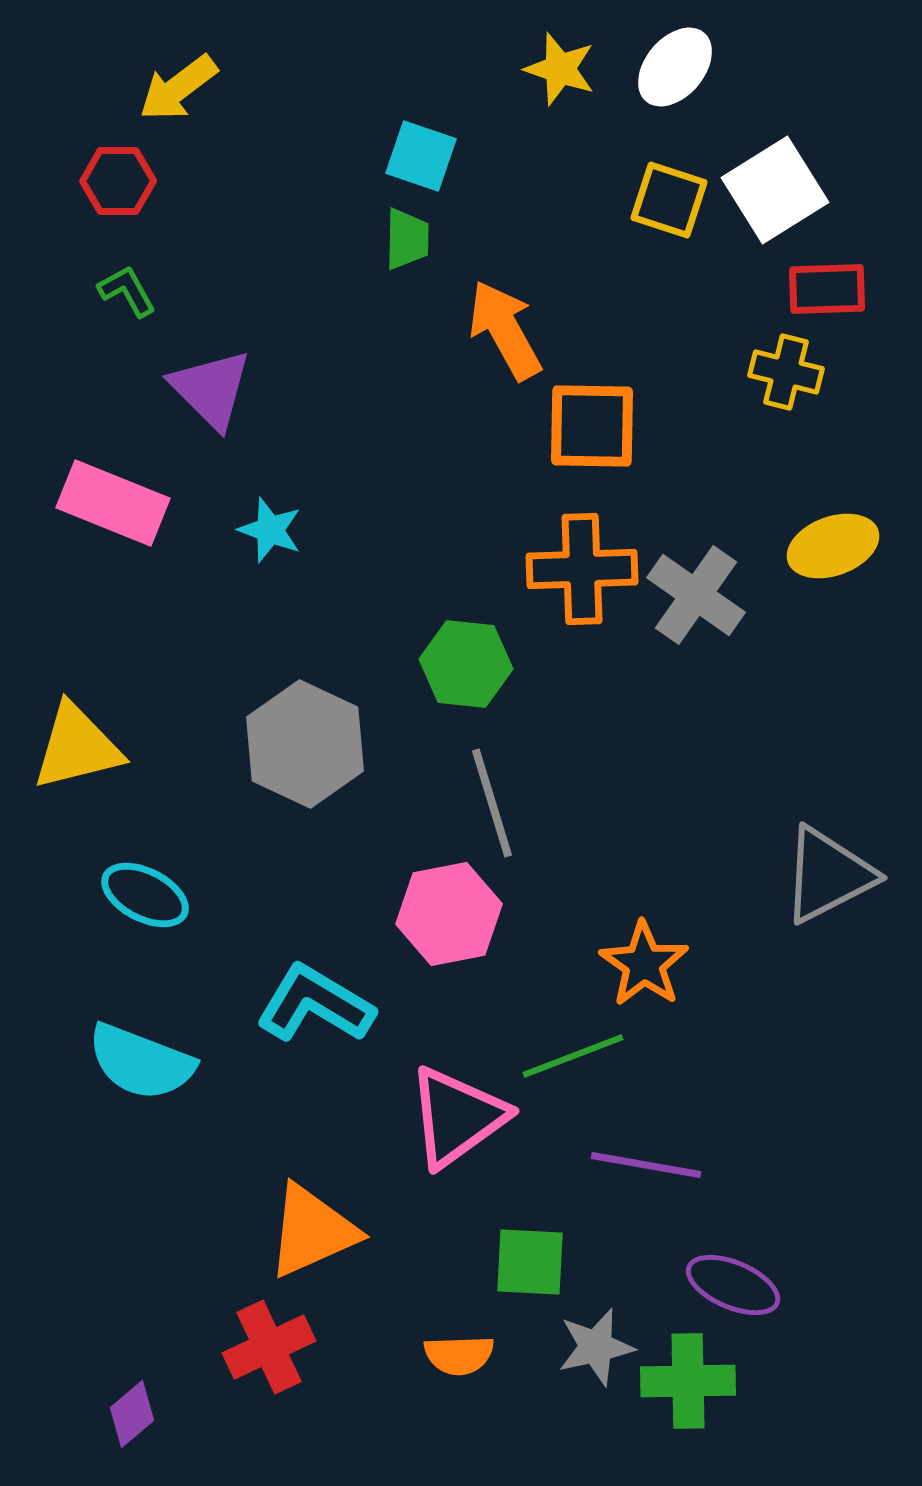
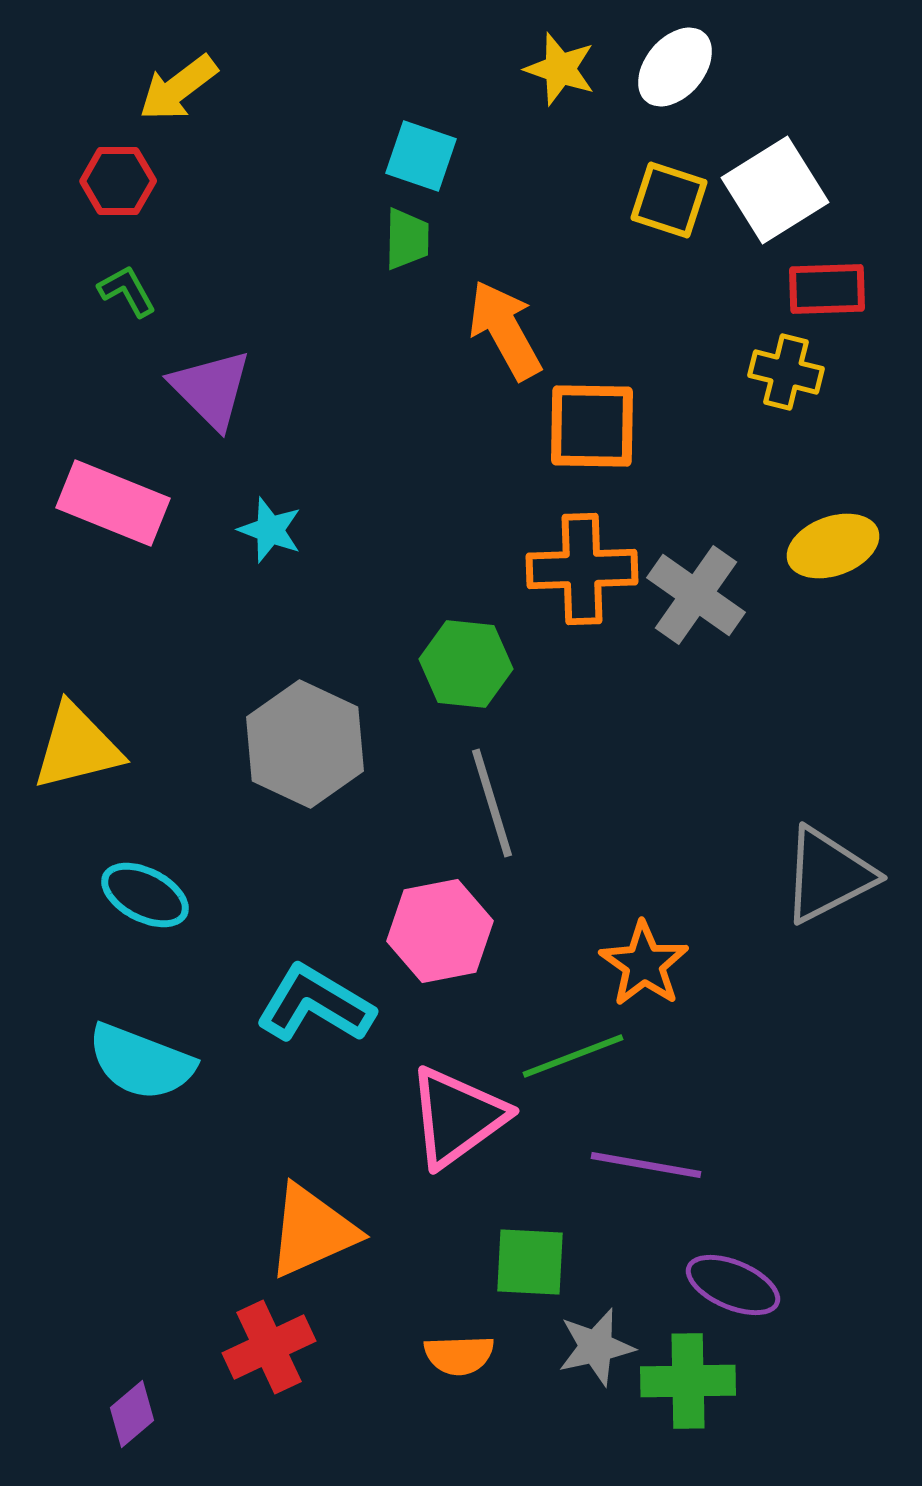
pink hexagon: moved 9 px left, 17 px down
